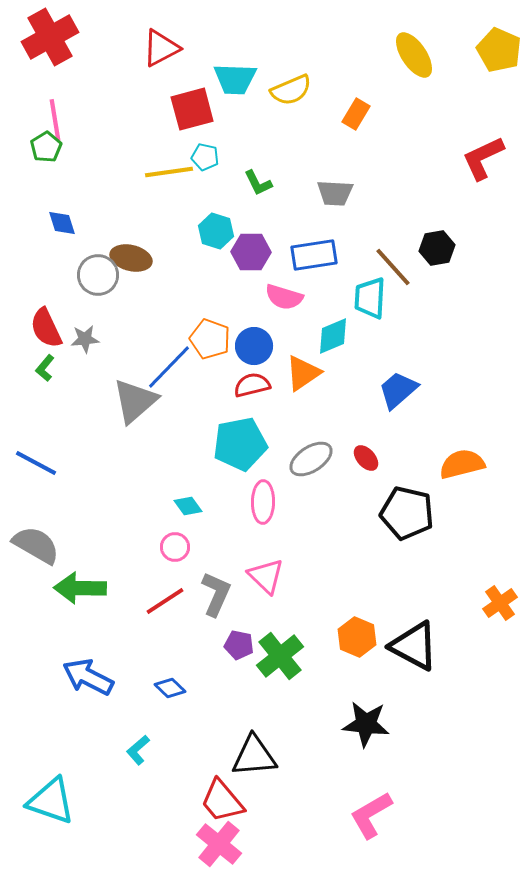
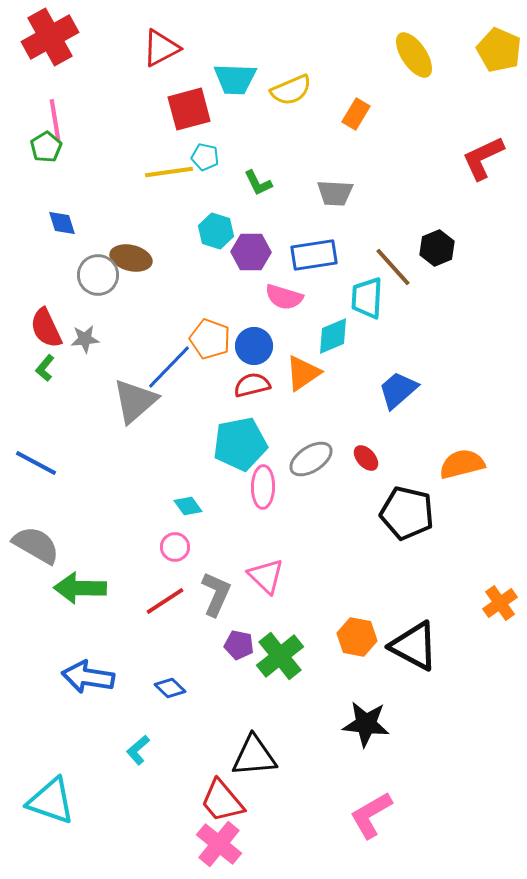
red square at (192, 109): moved 3 px left
black hexagon at (437, 248): rotated 12 degrees counterclockwise
cyan trapezoid at (370, 298): moved 3 px left
pink ellipse at (263, 502): moved 15 px up
orange hexagon at (357, 637): rotated 12 degrees counterclockwise
blue arrow at (88, 677): rotated 18 degrees counterclockwise
